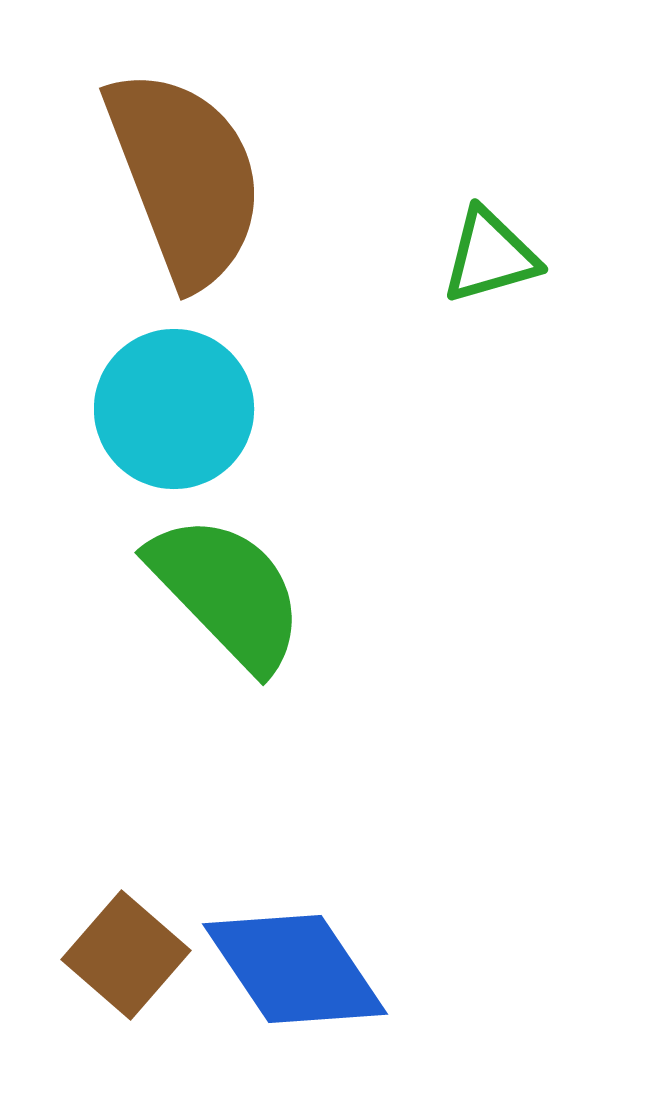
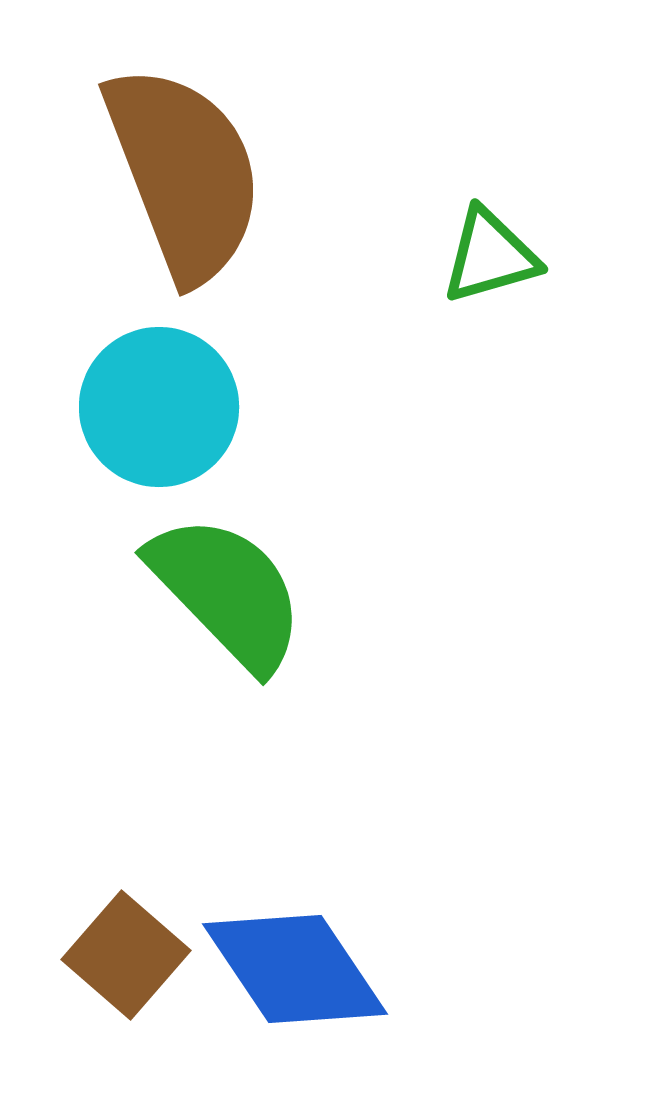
brown semicircle: moved 1 px left, 4 px up
cyan circle: moved 15 px left, 2 px up
